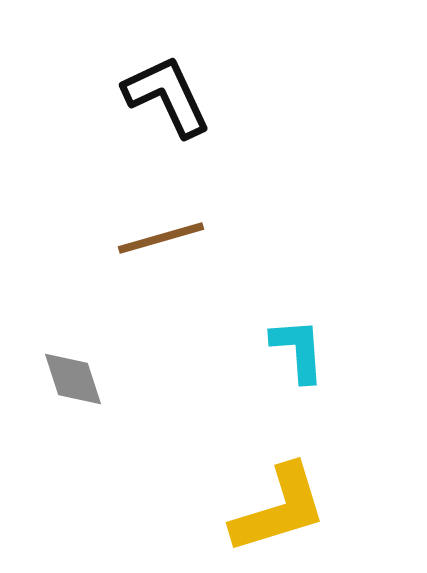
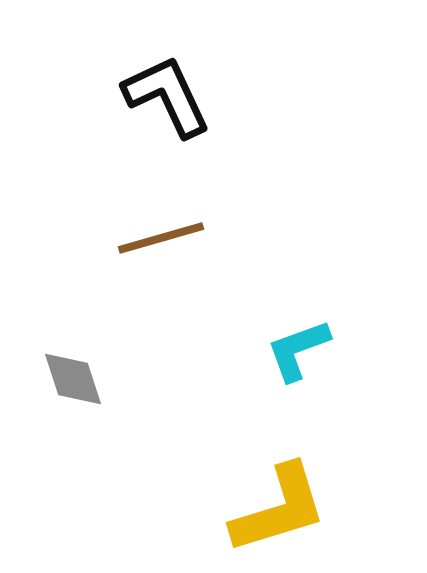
cyan L-shape: rotated 106 degrees counterclockwise
